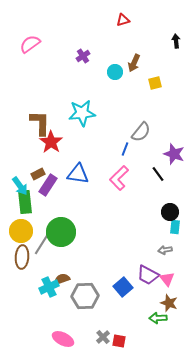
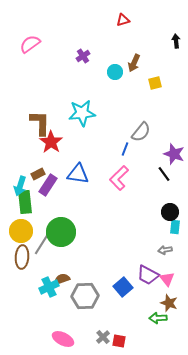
black line: moved 6 px right
cyan arrow: rotated 54 degrees clockwise
